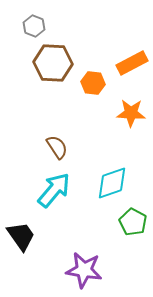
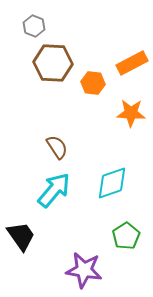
green pentagon: moved 7 px left, 14 px down; rotated 12 degrees clockwise
